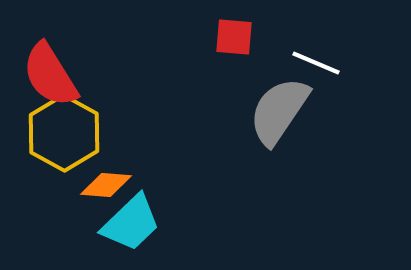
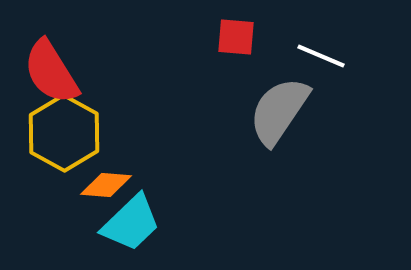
red square: moved 2 px right
white line: moved 5 px right, 7 px up
red semicircle: moved 1 px right, 3 px up
